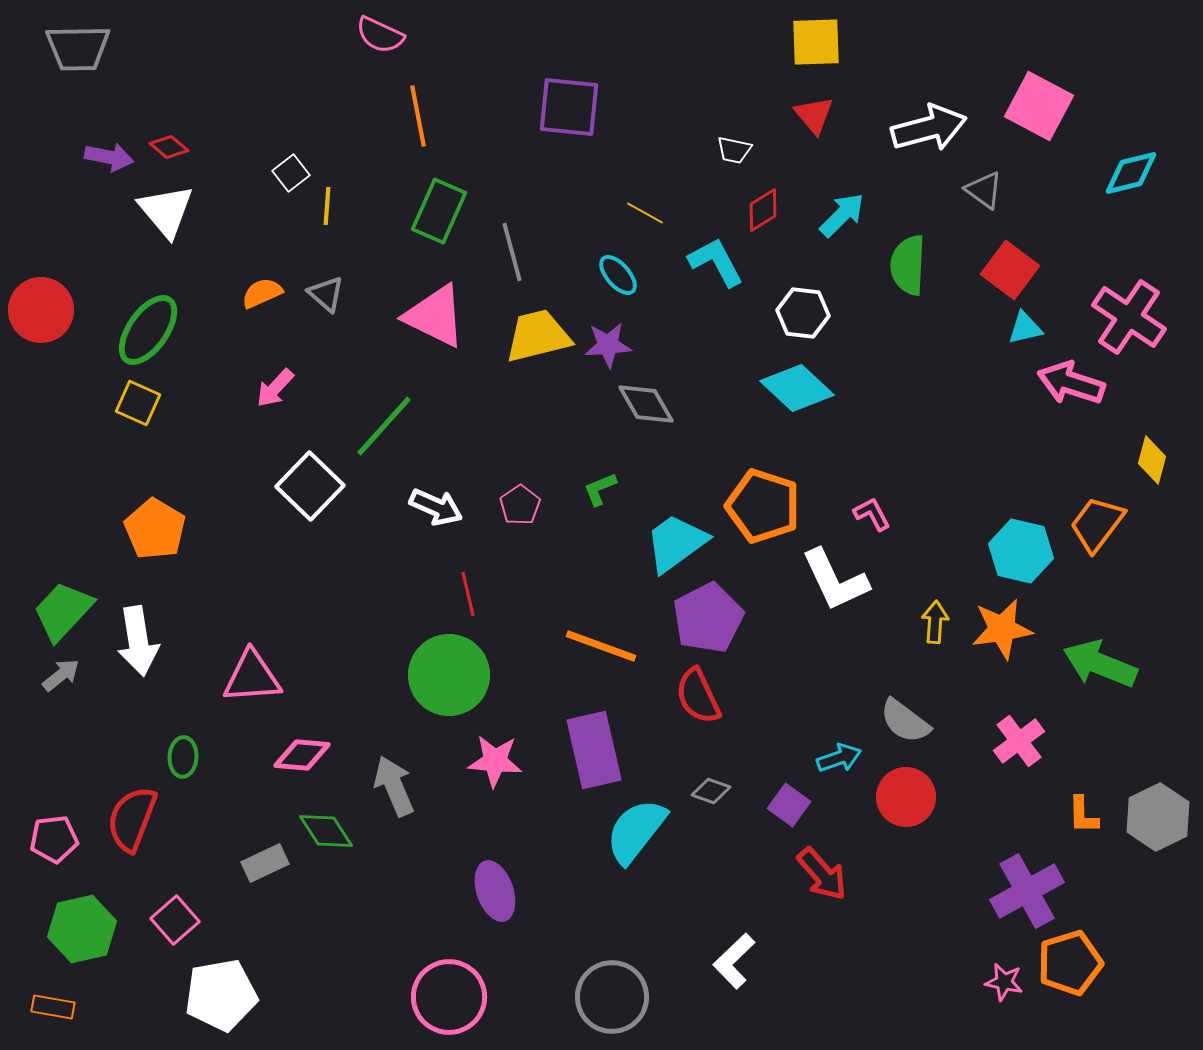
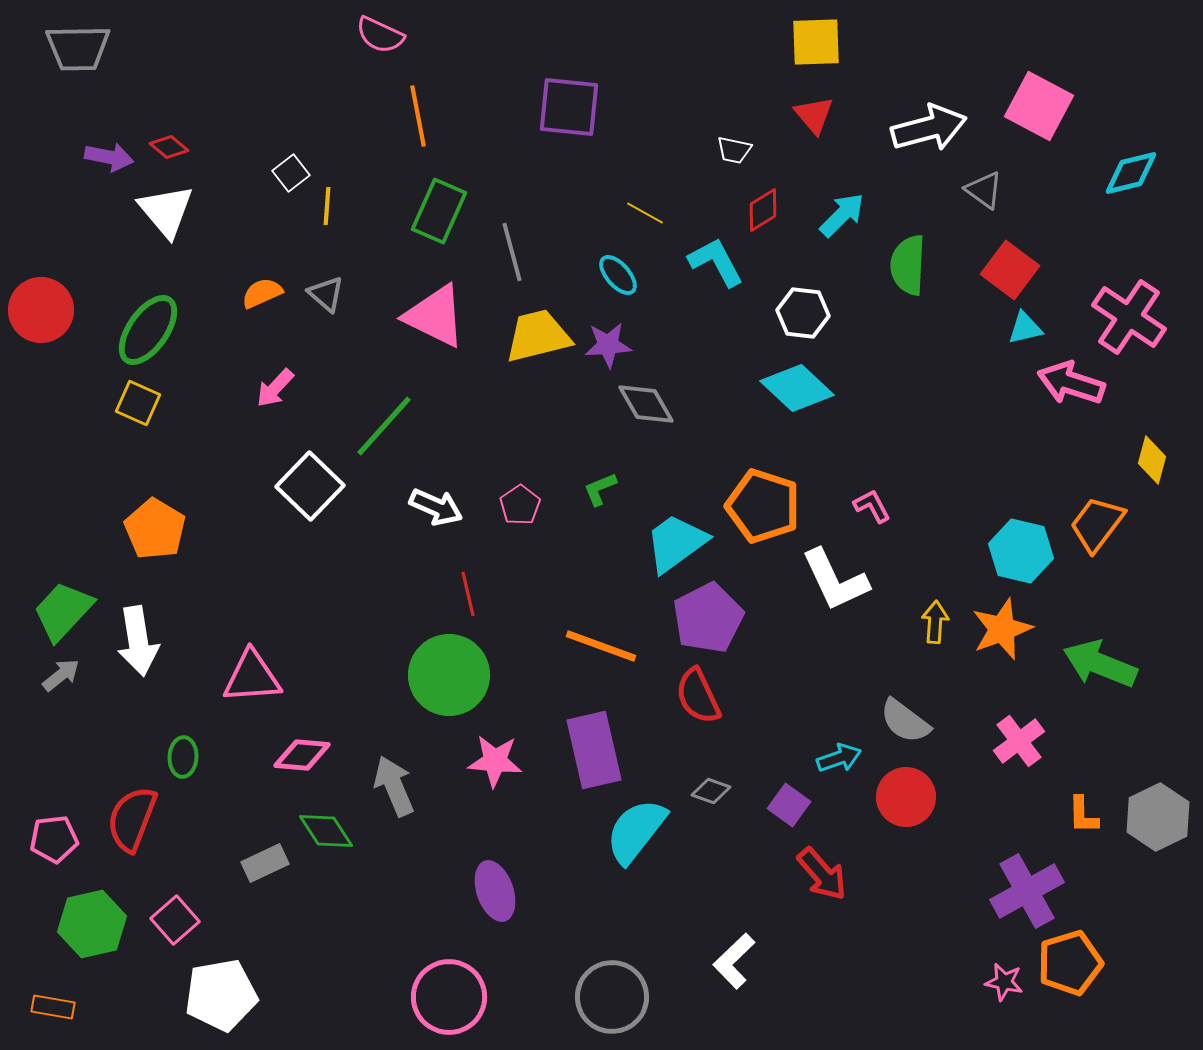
pink L-shape at (872, 514): moved 8 px up
orange star at (1002, 629): rotated 12 degrees counterclockwise
green hexagon at (82, 929): moved 10 px right, 5 px up
